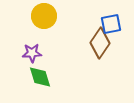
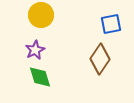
yellow circle: moved 3 px left, 1 px up
brown diamond: moved 16 px down
purple star: moved 3 px right, 3 px up; rotated 24 degrees counterclockwise
